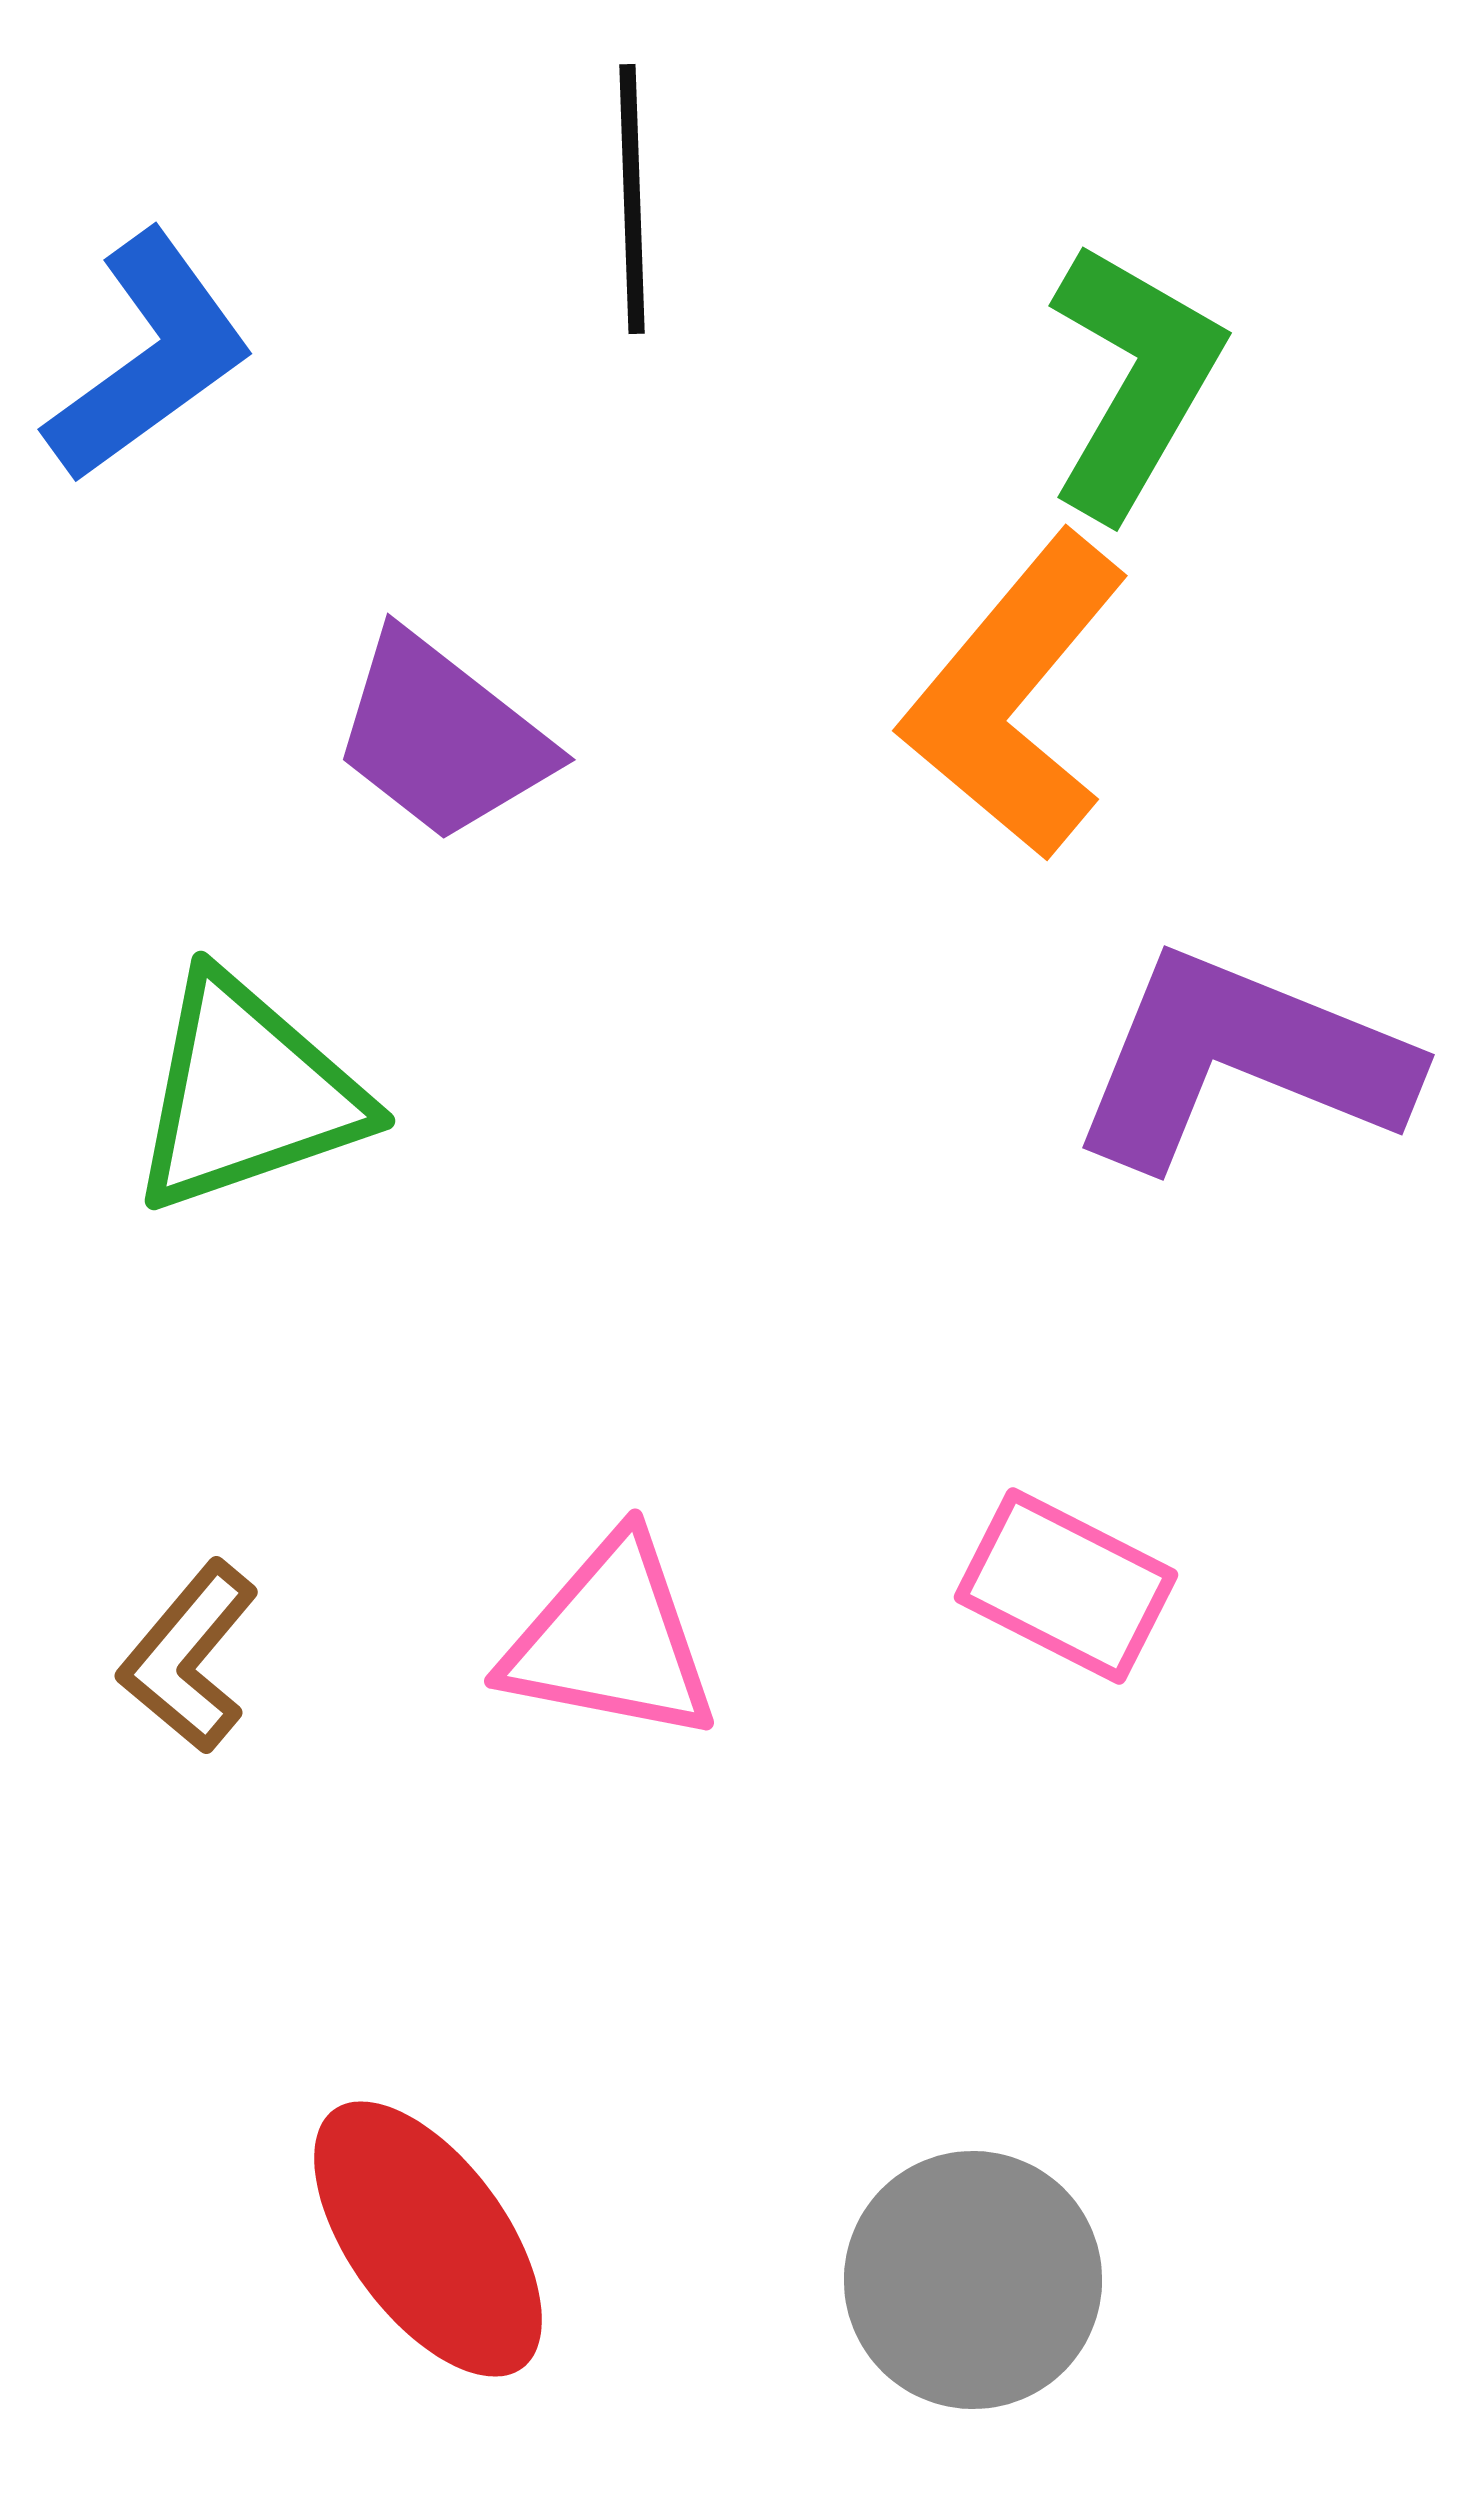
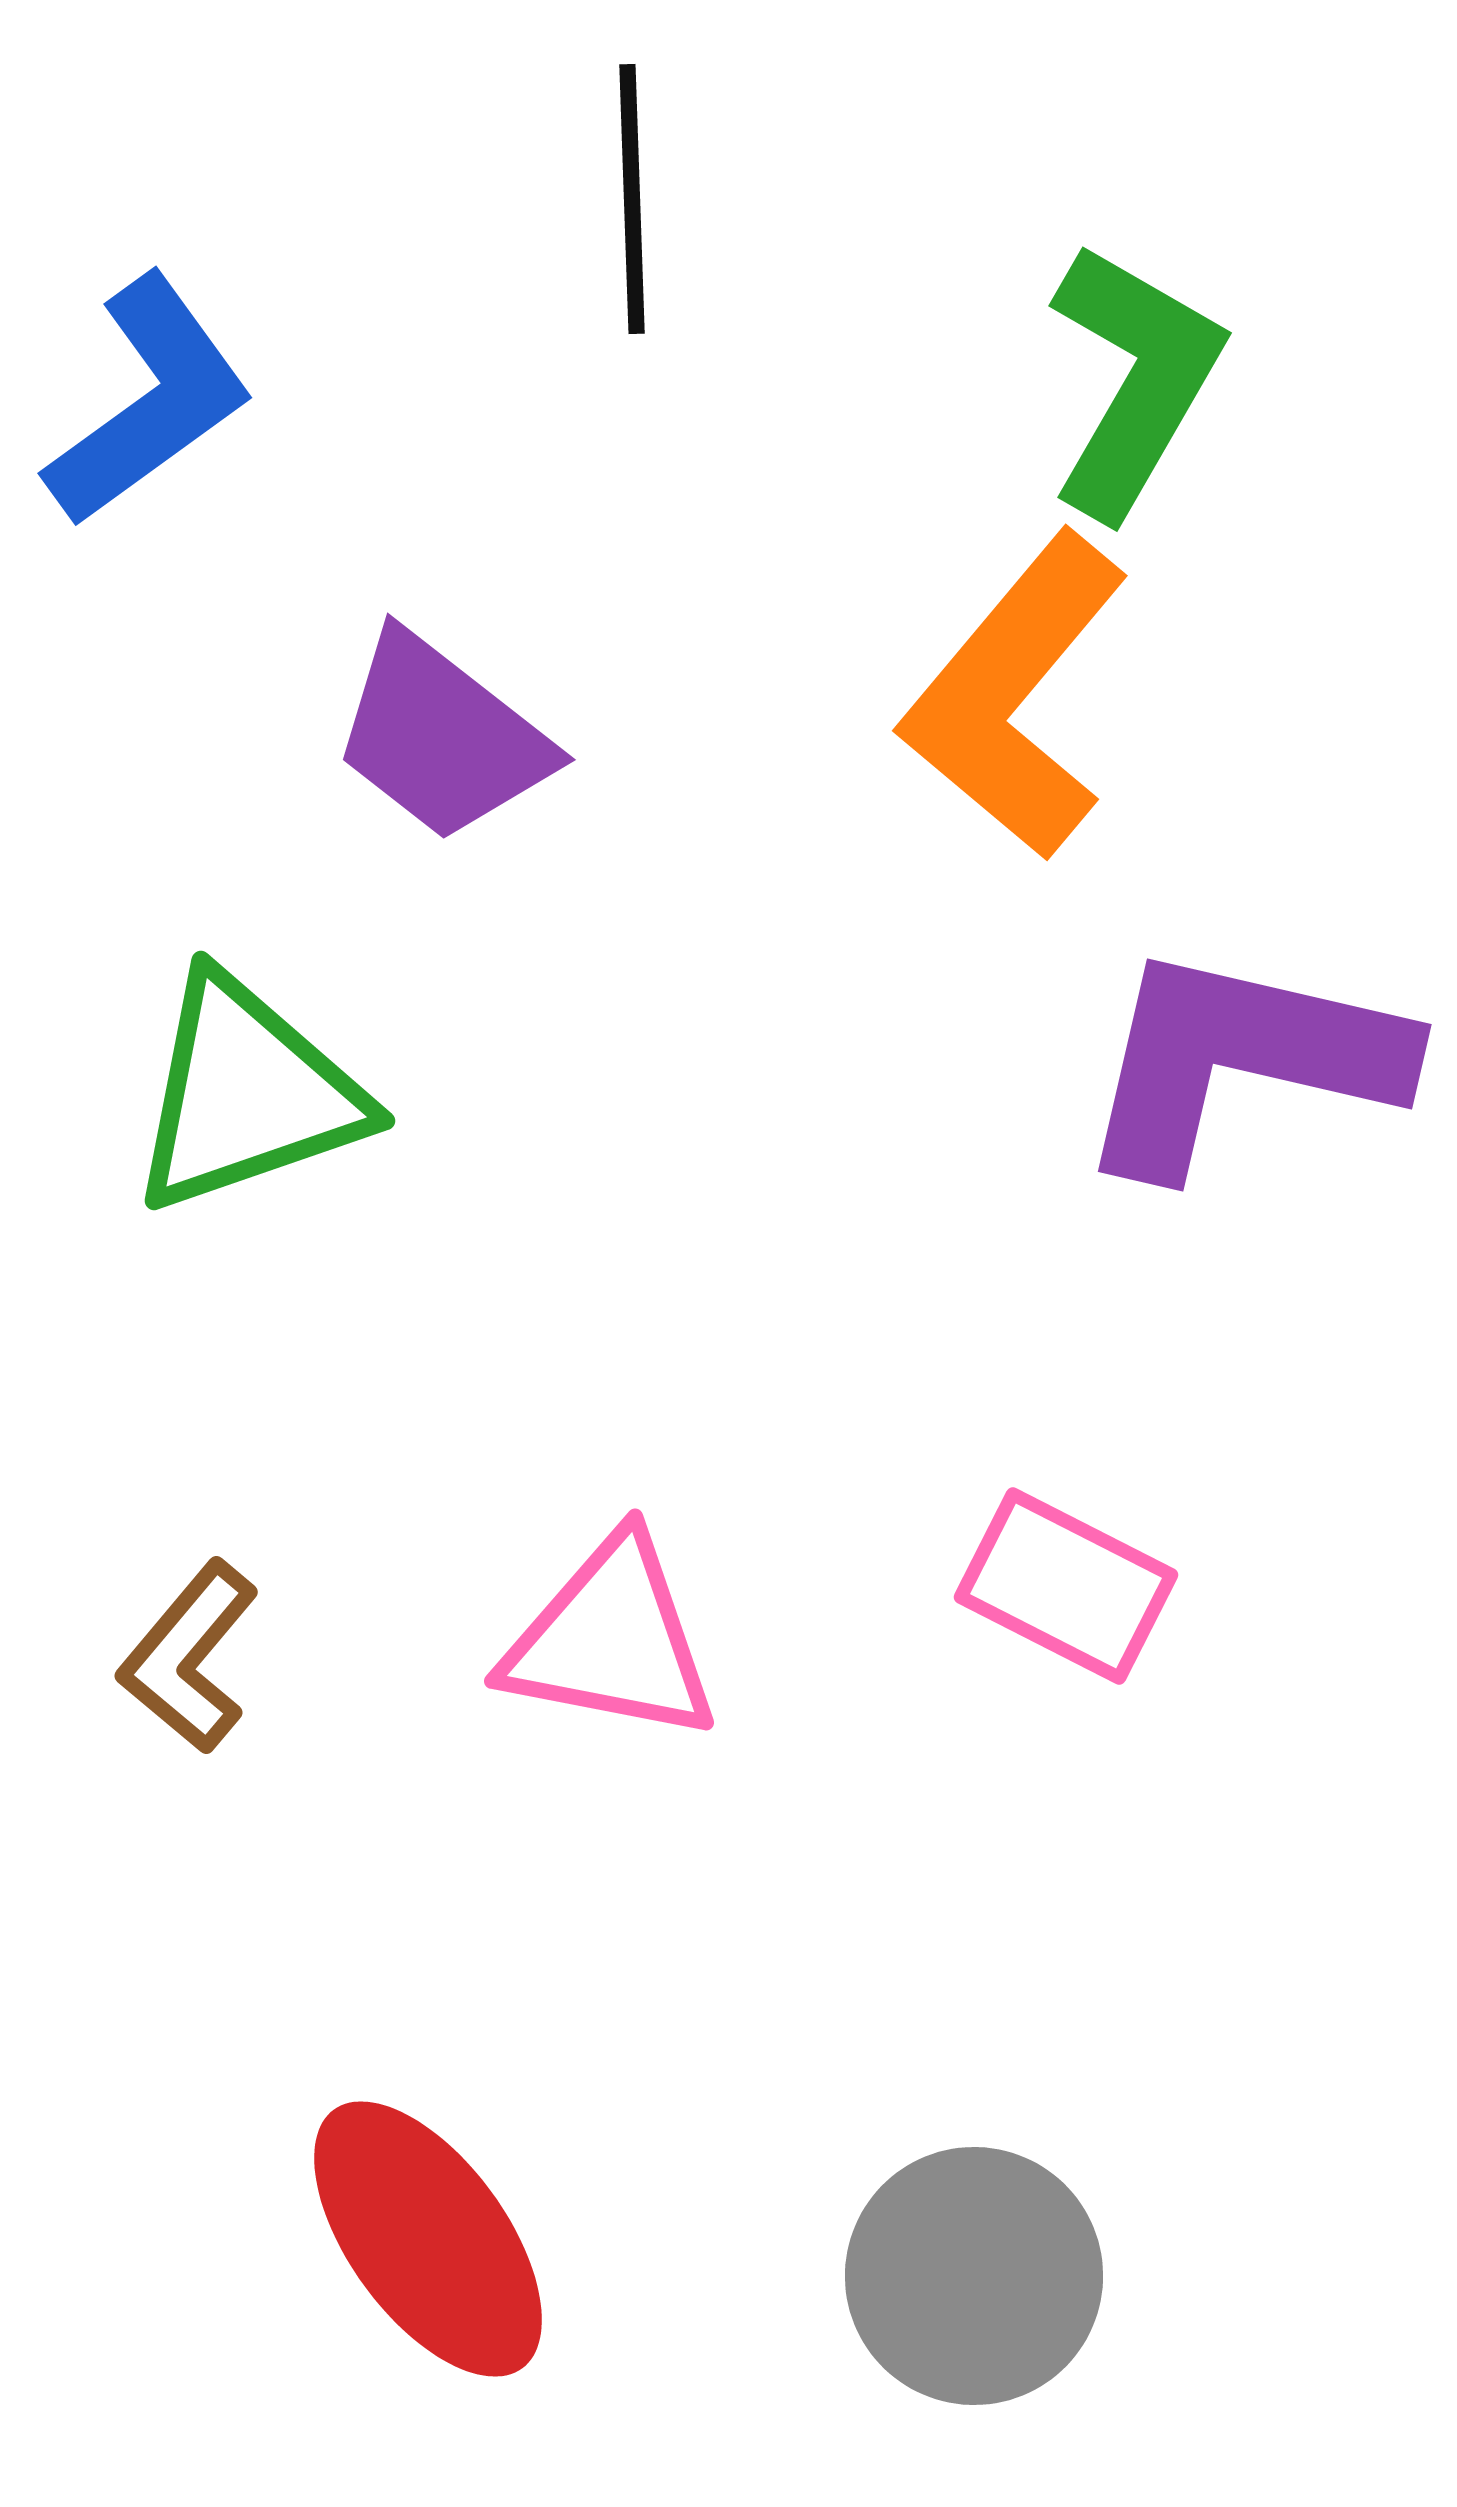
blue L-shape: moved 44 px down
purple L-shape: rotated 9 degrees counterclockwise
gray circle: moved 1 px right, 4 px up
